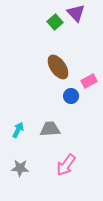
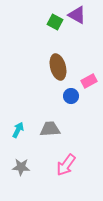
purple triangle: moved 1 px right, 2 px down; rotated 18 degrees counterclockwise
green square: rotated 21 degrees counterclockwise
brown ellipse: rotated 20 degrees clockwise
gray star: moved 1 px right, 1 px up
